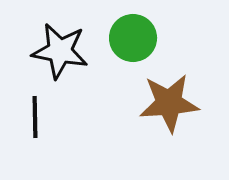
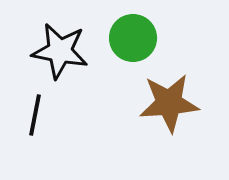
black line: moved 2 px up; rotated 12 degrees clockwise
